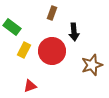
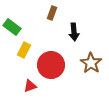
red circle: moved 1 px left, 14 px down
brown star: moved 1 px left, 2 px up; rotated 20 degrees counterclockwise
